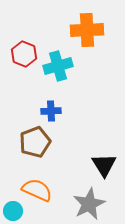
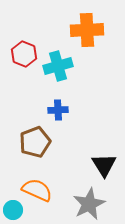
blue cross: moved 7 px right, 1 px up
cyan circle: moved 1 px up
